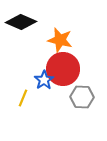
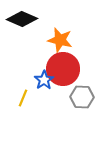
black diamond: moved 1 px right, 3 px up
